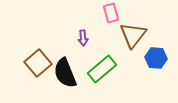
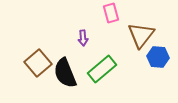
brown triangle: moved 8 px right
blue hexagon: moved 2 px right, 1 px up
